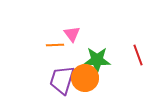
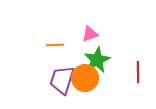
pink triangle: moved 18 px right; rotated 48 degrees clockwise
red line: moved 17 px down; rotated 20 degrees clockwise
green star: rotated 28 degrees counterclockwise
